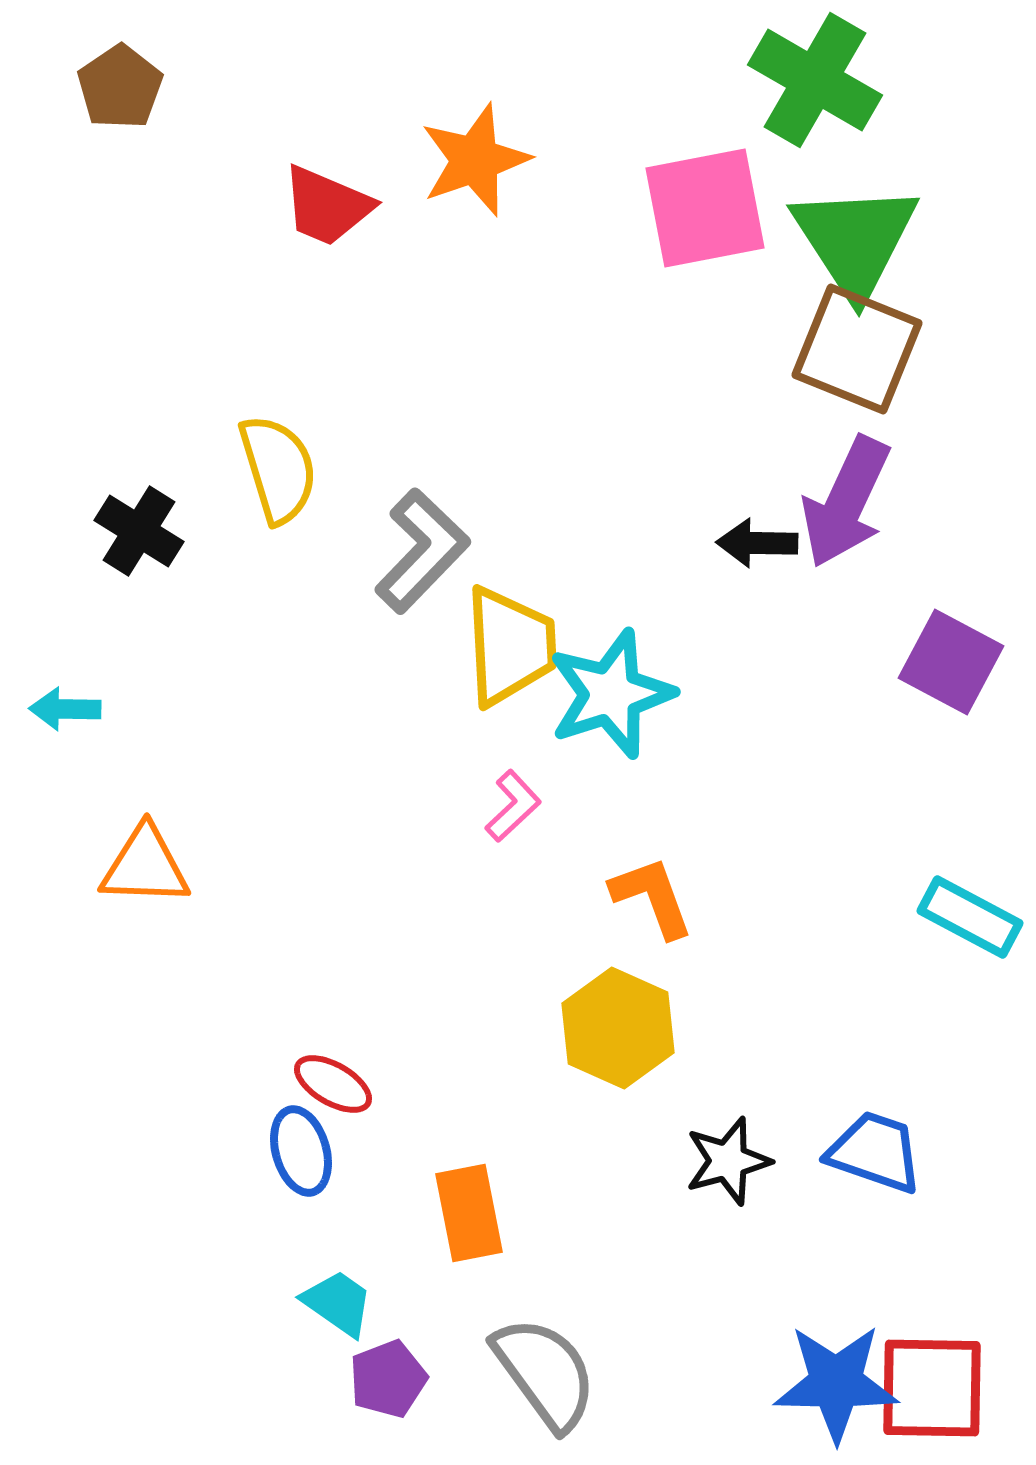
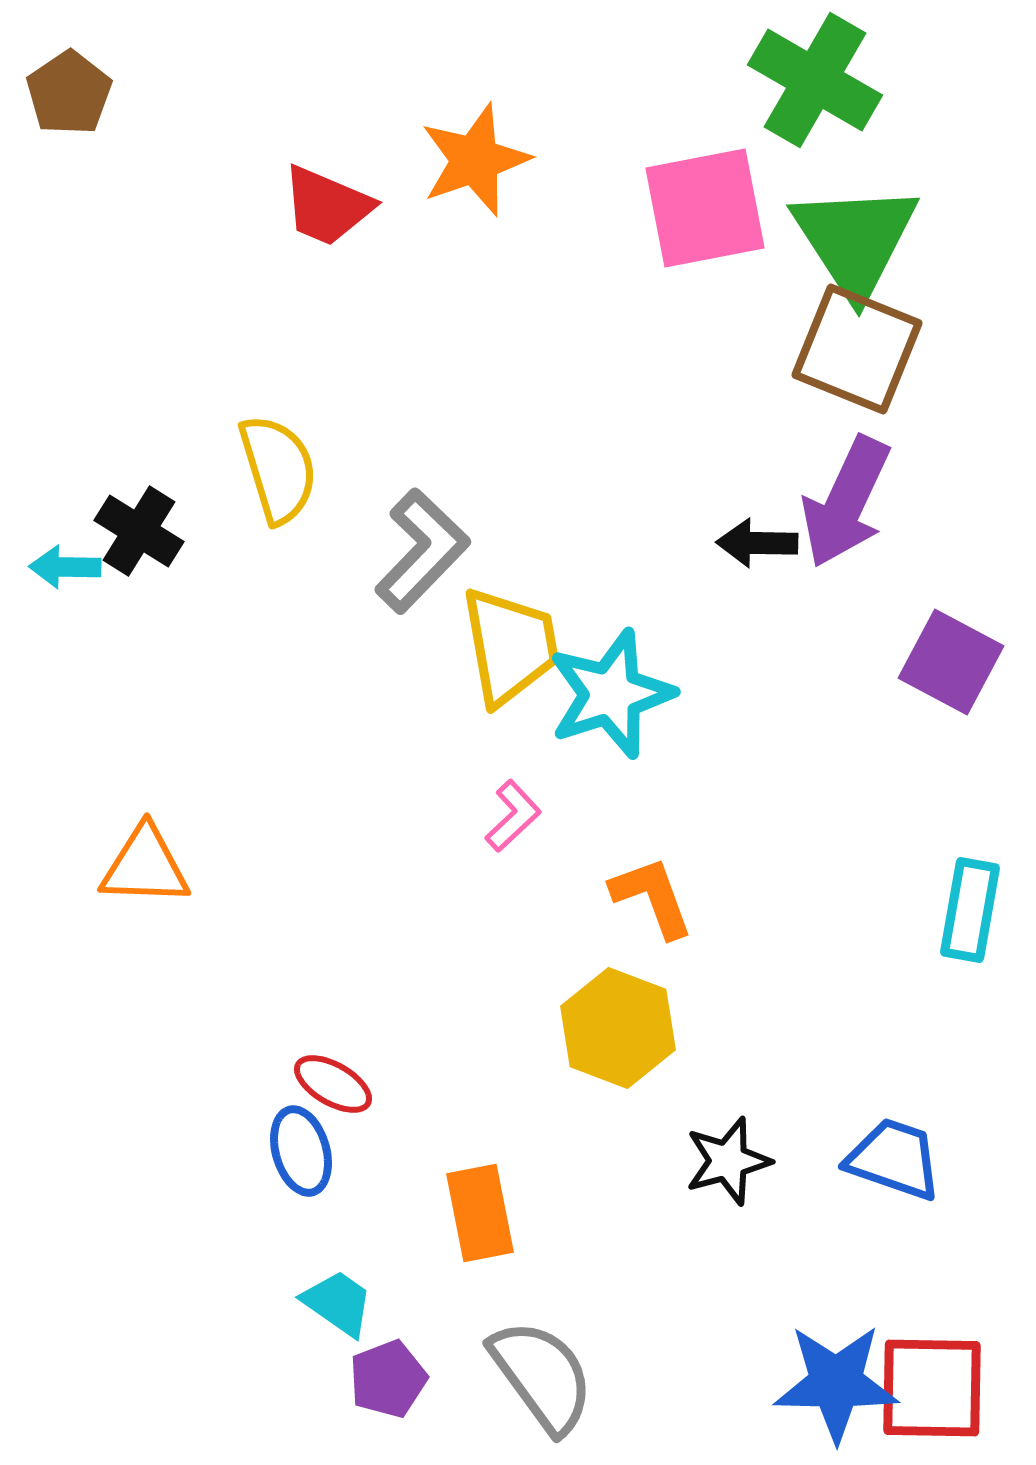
brown pentagon: moved 51 px left, 6 px down
yellow trapezoid: rotated 7 degrees counterclockwise
cyan arrow: moved 142 px up
pink L-shape: moved 10 px down
cyan rectangle: moved 7 px up; rotated 72 degrees clockwise
yellow hexagon: rotated 3 degrees counterclockwise
blue trapezoid: moved 19 px right, 7 px down
orange rectangle: moved 11 px right
gray semicircle: moved 3 px left, 3 px down
